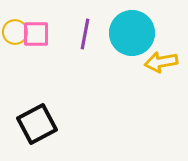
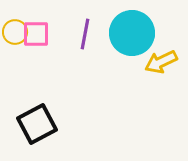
yellow arrow: rotated 16 degrees counterclockwise
